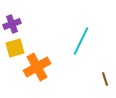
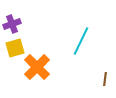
orange cross: rotated 16 degrees counterclockwise
brown line: rotated 24 degrees clockwise
